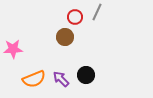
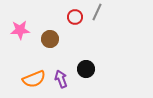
brown circle: moved 15 px left, 2 px down
pink star: moved 7 px right, 19 px up
black circle: moved 6 px up
purple arrow: rotated 24 degrees clockwise
